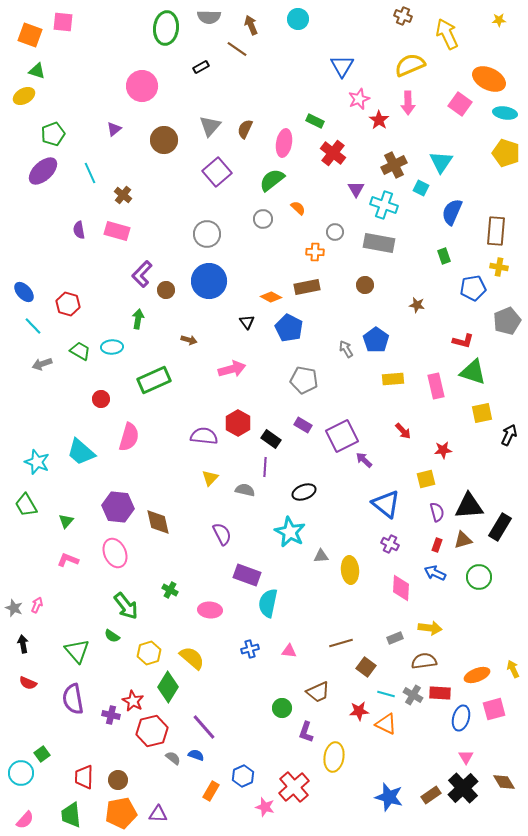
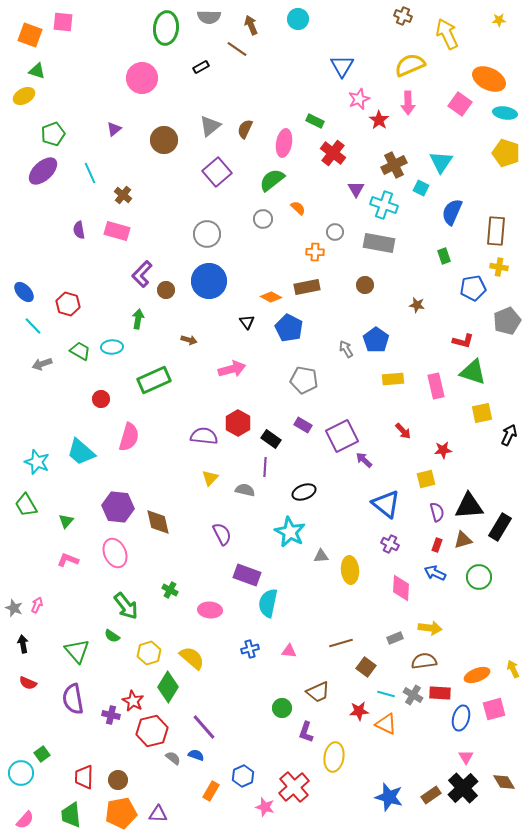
pink circle at (142, 86): moved 8 px up
gray triangle at (210, 126): rotated 10 degrees clockwise
